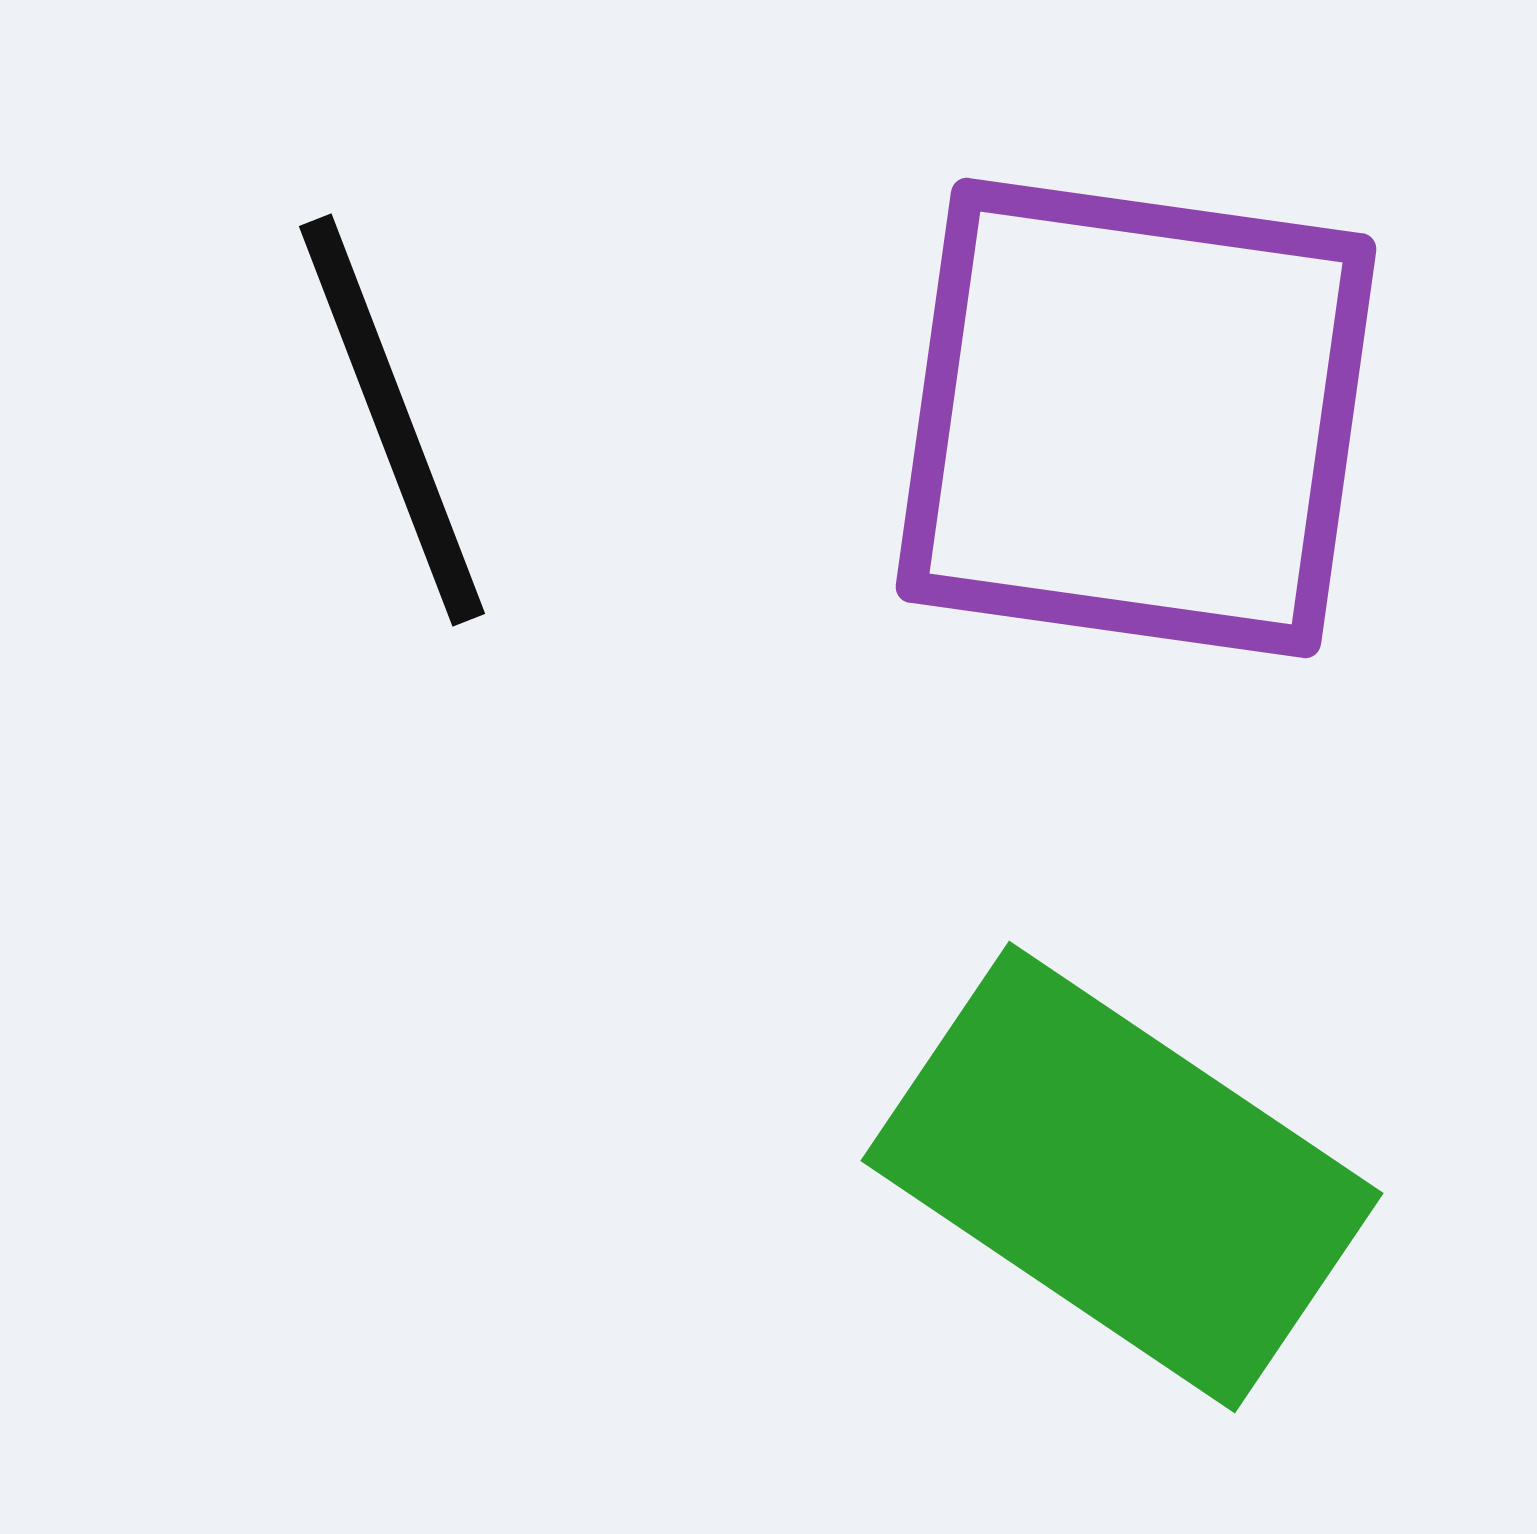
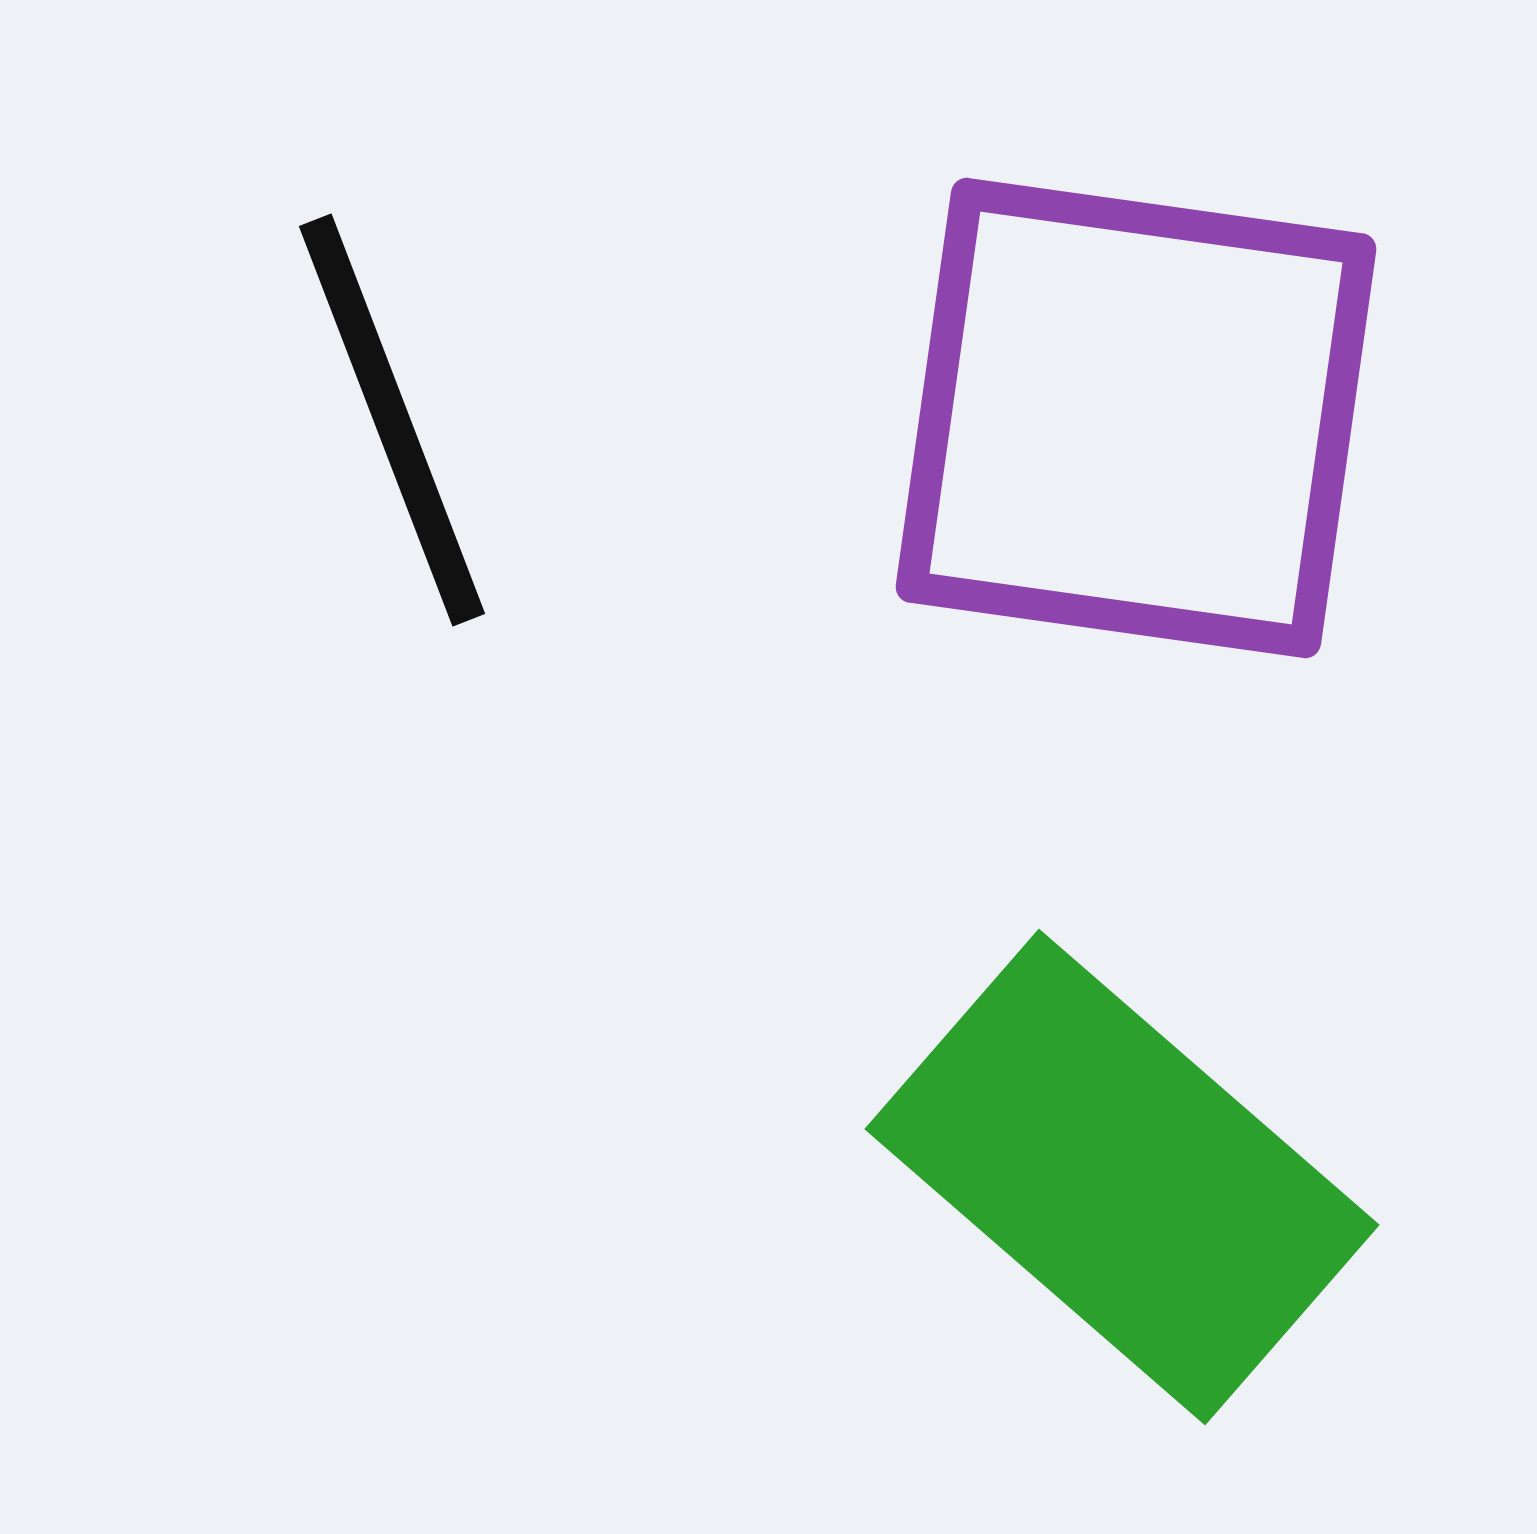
green rectangle: rotated 7 degrees clockwise
